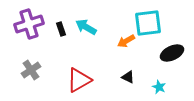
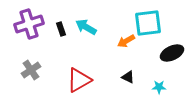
cyan star: rotated 24 degrees counterclockwise
